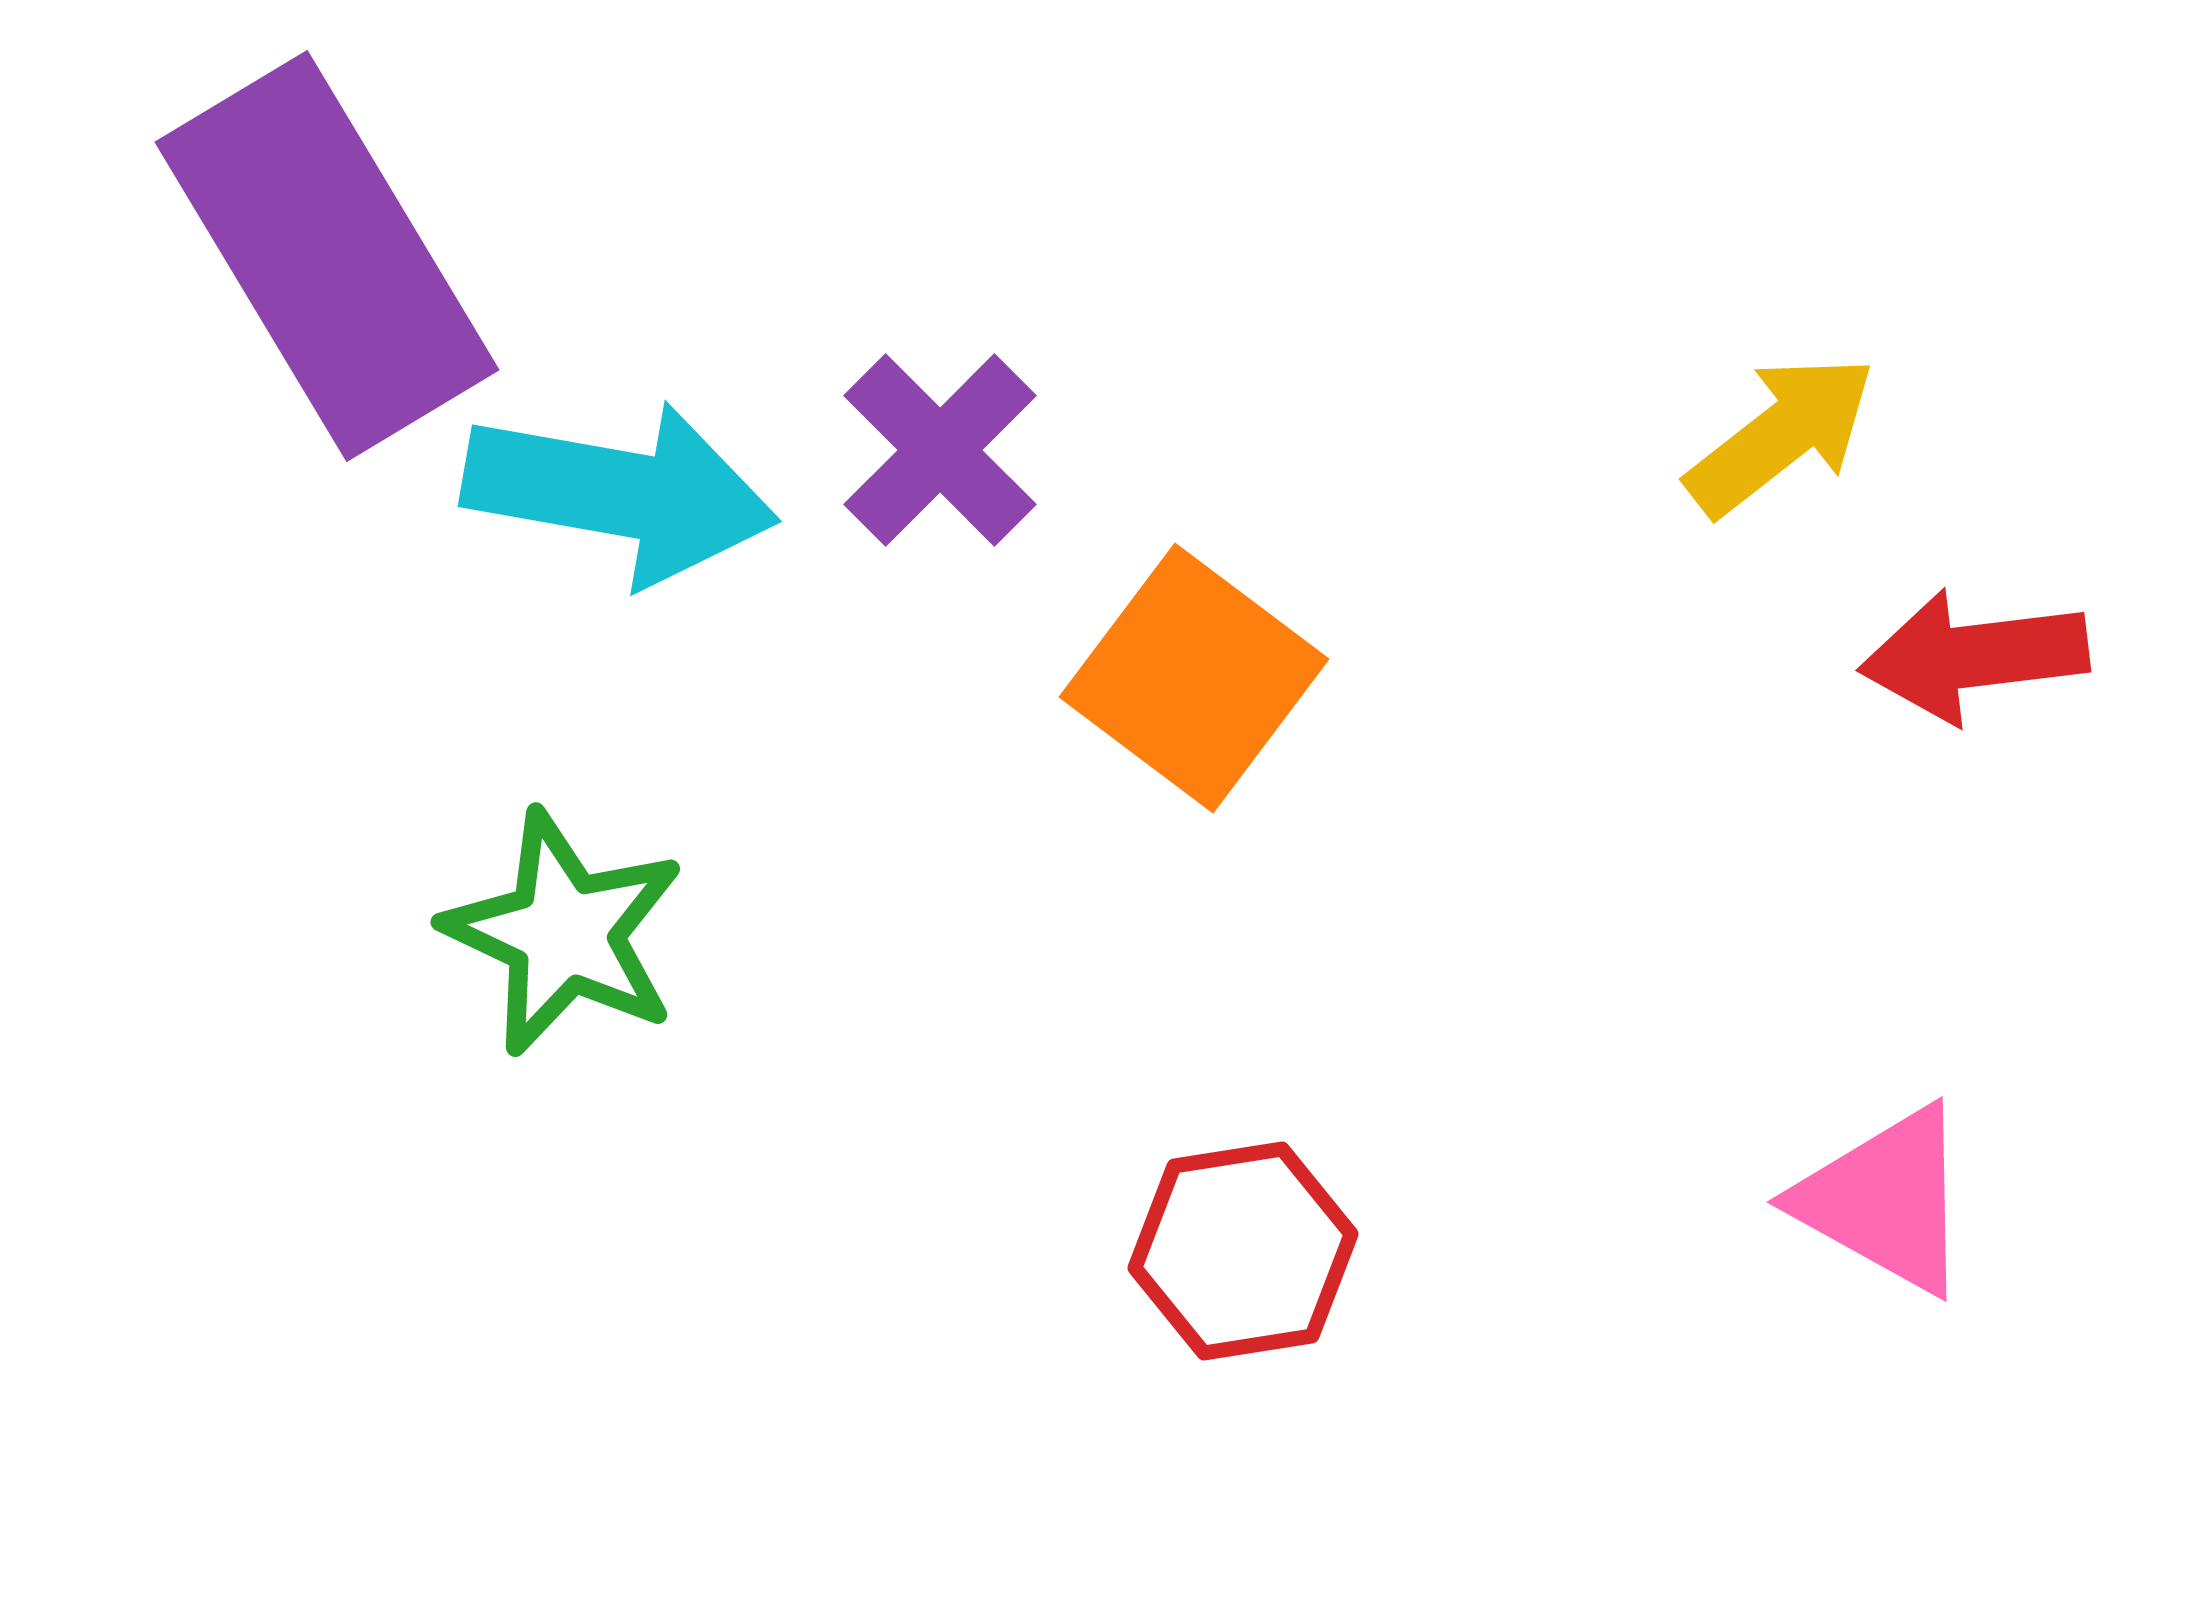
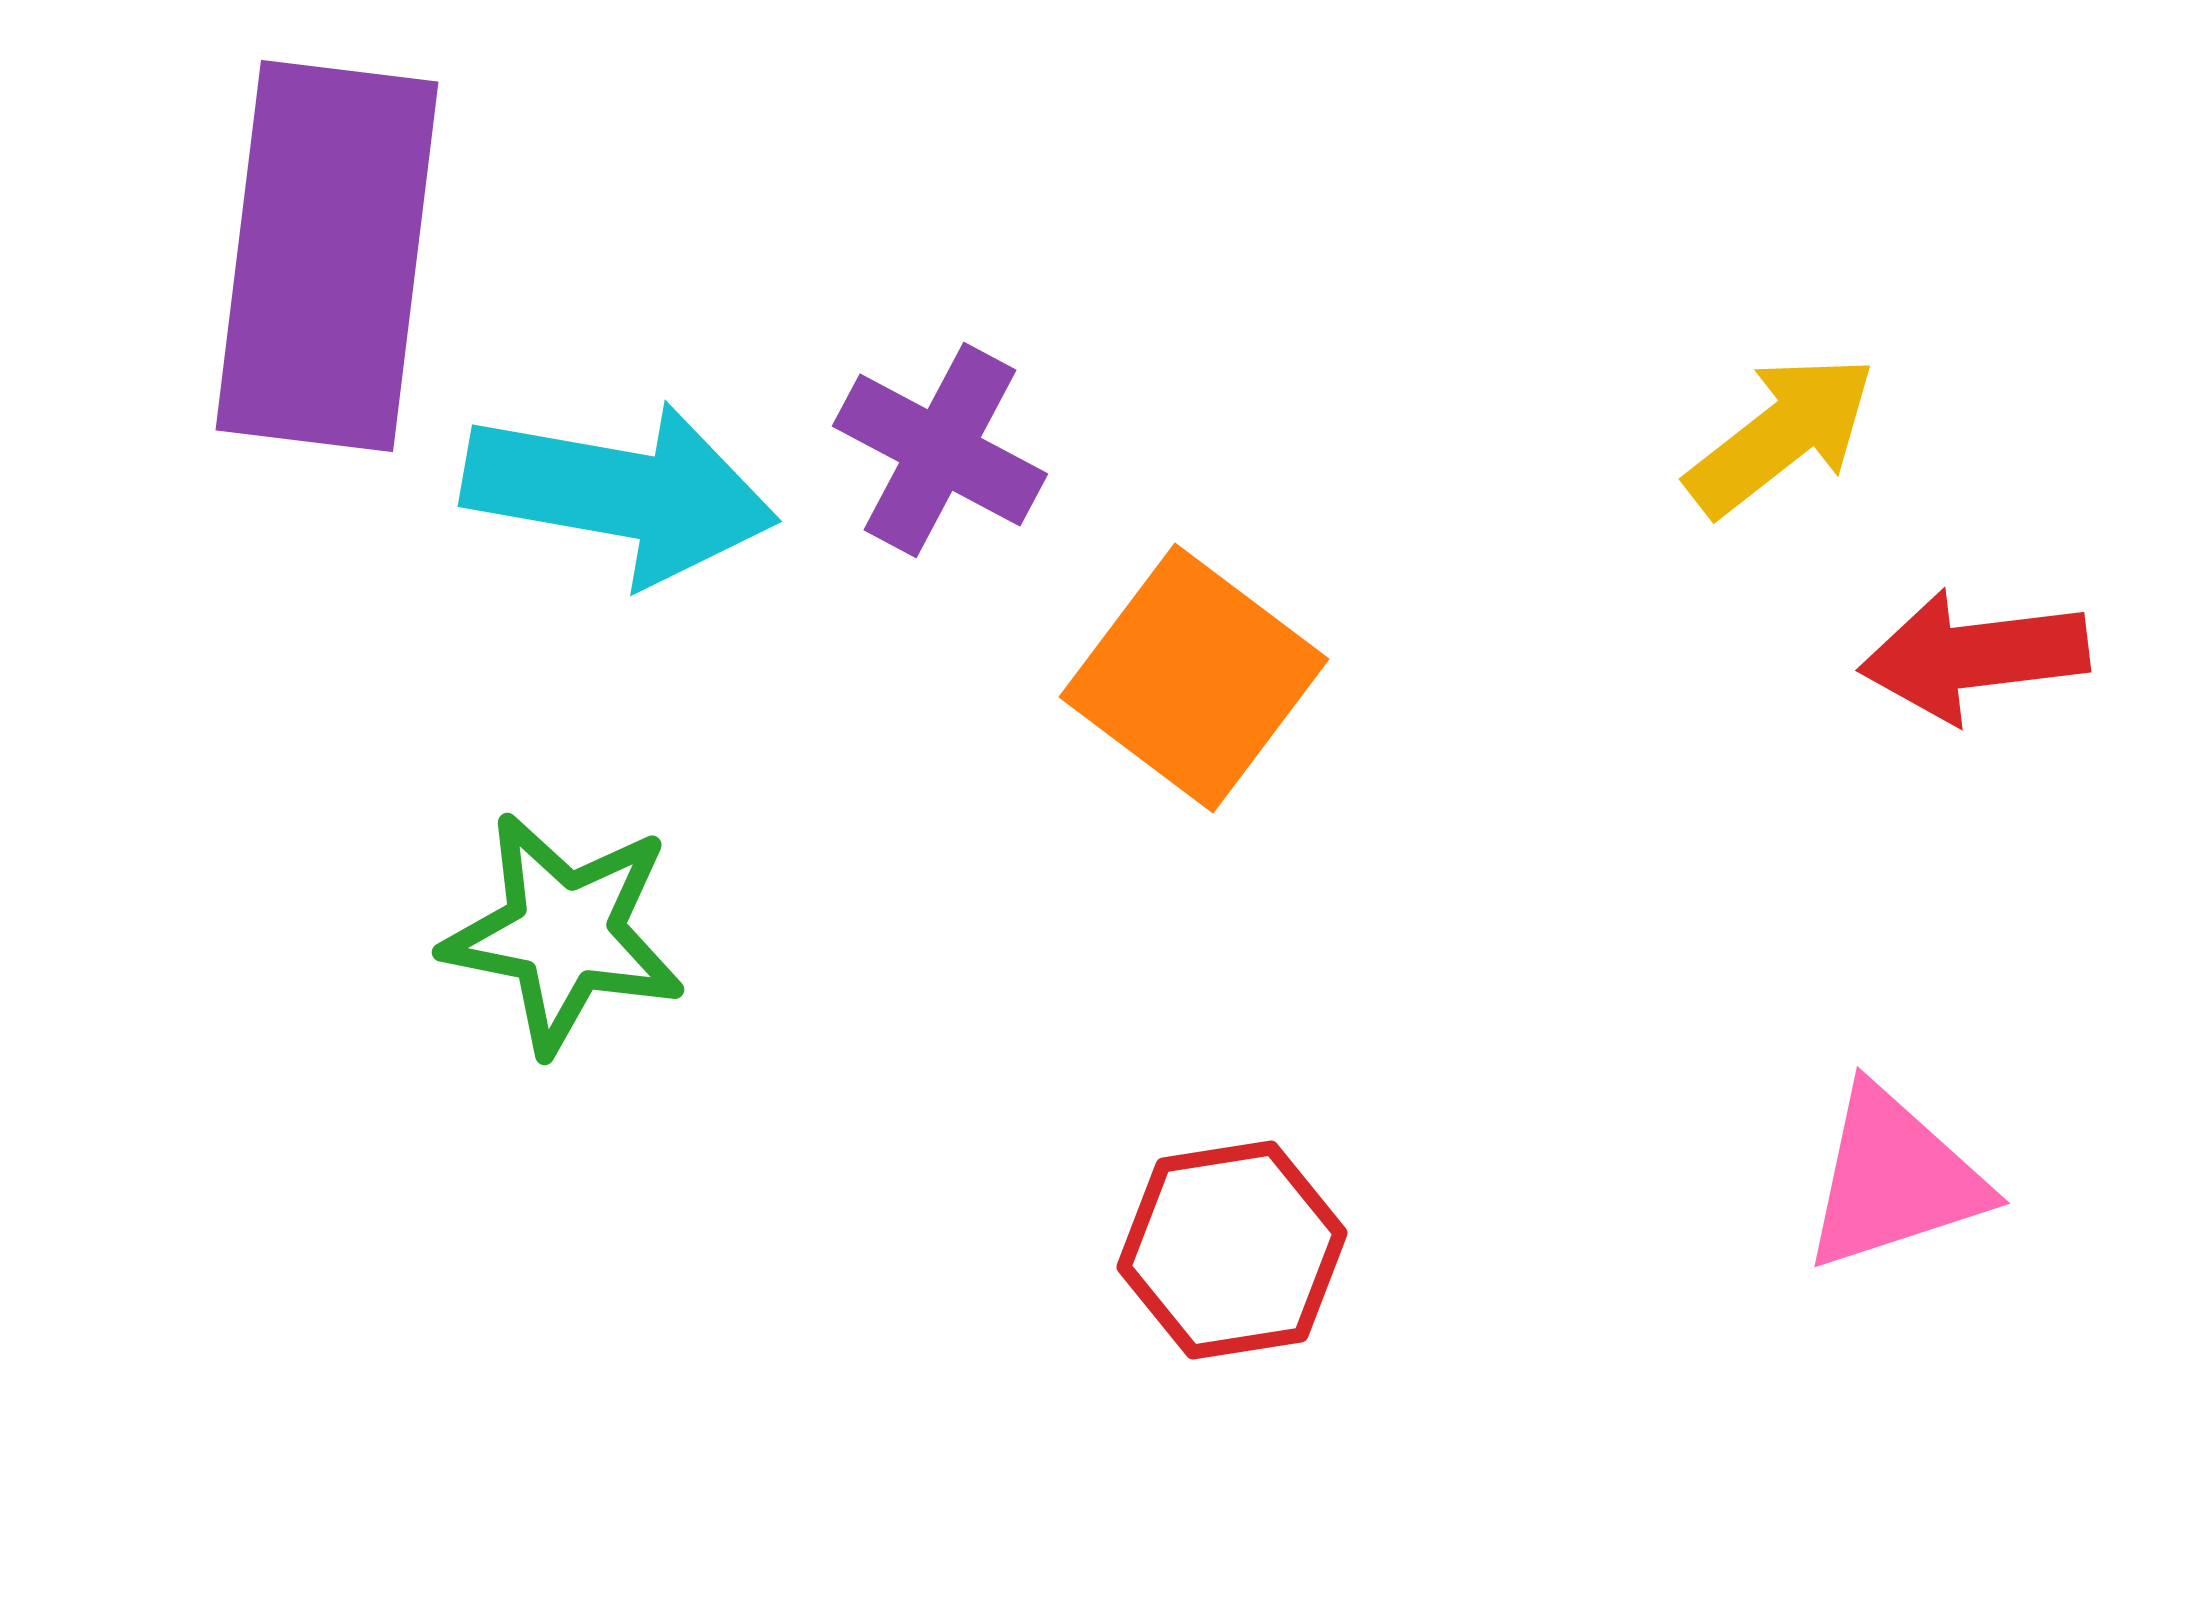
purple rectangle: rotated 38 degrees clockwise
purple cross: rotated 17 degrees counterclockwise
green star: rotated 14 degrees counterclockwise
pink triangle: moved 9 px right, 21 px up; rotated 47 degrees counterclockwise
red hexagon: moved 11 px left, 1 px up
